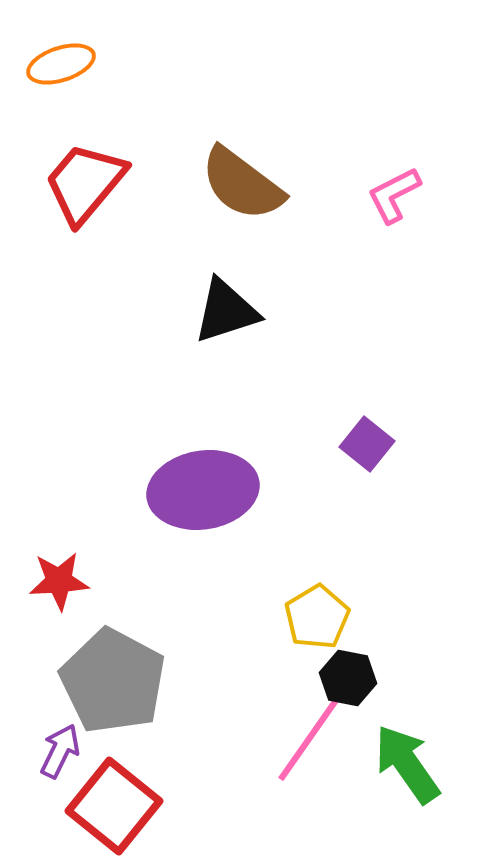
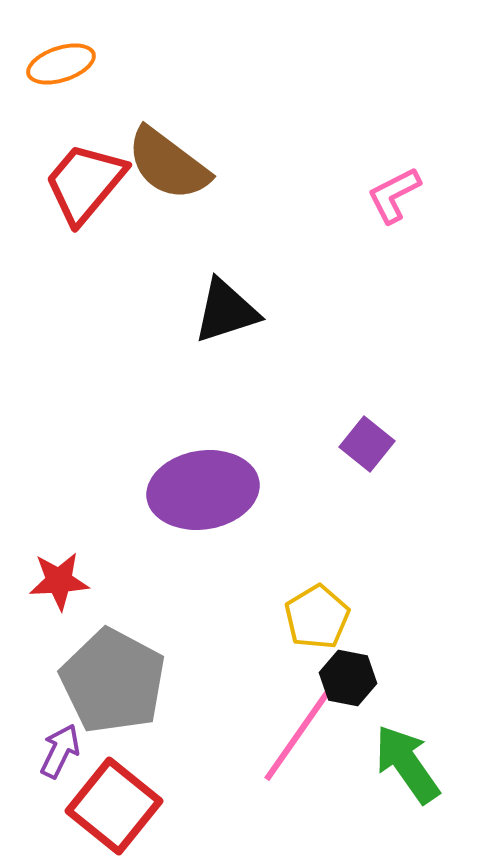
brown semicircle: moved 74 px left, 20 px up
pink line: moved 14 px left
